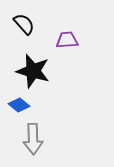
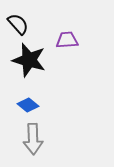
black semicircle: moved 6 px left
black star: moved 4 px left, 11 px up
blue diamond: moved 9 px right
